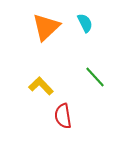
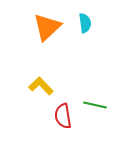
cyan semicircle: rotated 18 degrees clockwise
orange triangle: moved 1 px right
green line: moved 28 px down; rotated 35 degrees counterclockwise
